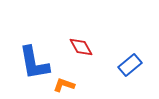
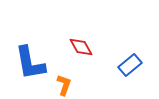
blue L-shape: moved 4 px left
orange L-shape: rotated 90 degrees clockwise
